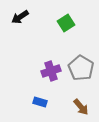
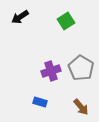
green square: moved 2 px up
